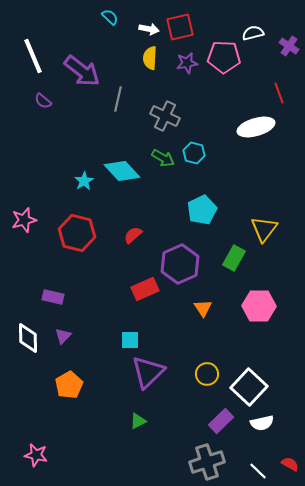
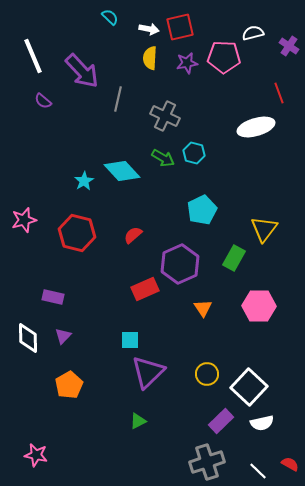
purple arrow at (82, 71): rotated 9 degrees clockwise
